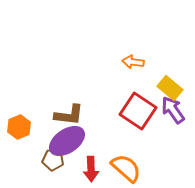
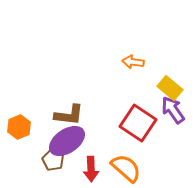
red square: moved 12 px down
brown pentagon: rotated 20 degrees clockwise
